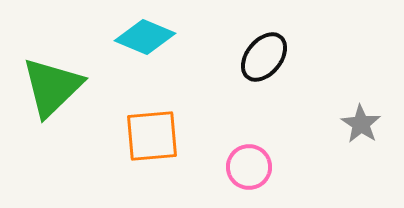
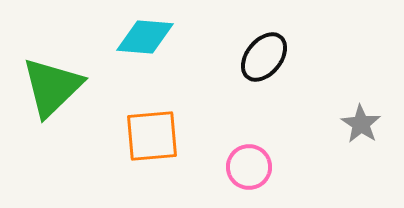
cyan diamond: rotated 18 degrees counterclockwise
